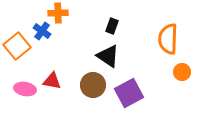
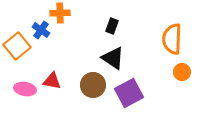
orange cross: moved 2 px right
blue cross: moved 1 px left, 1 px up
orange semicircle: moved 4 px right
black triangle: moved 5 px right, 2 px down
